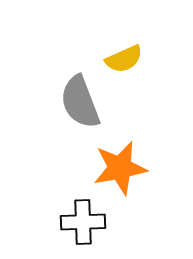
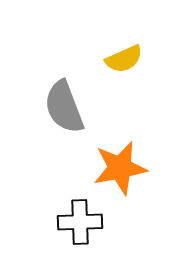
gray semicircle: moved 16 px left, 5 px down
black cross: moved 3 px left
